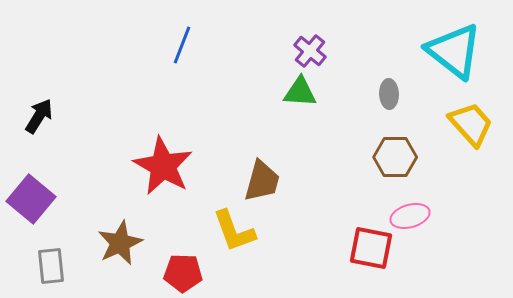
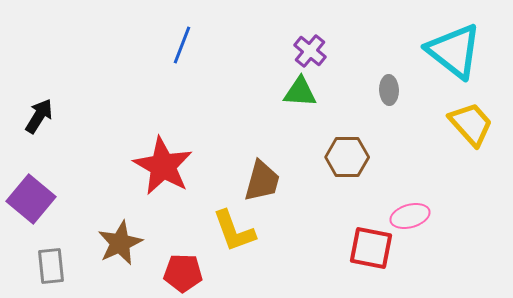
gray ellipse: moved 4 px up
brown hexagon: moved 48 px left
